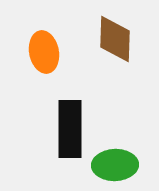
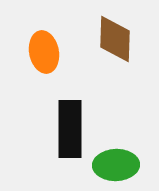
green ellipse: moved 1 px right
